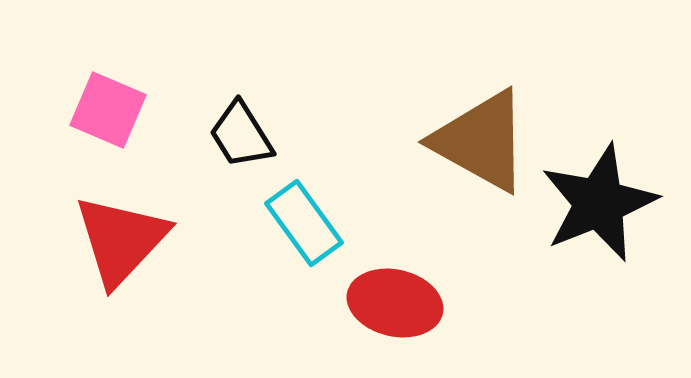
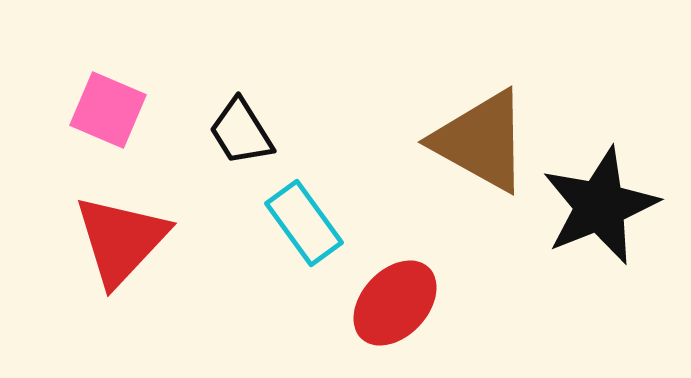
black trapezoid: moved 3 px up
black star: moved 1 px right, 3 px down
red ellipse: rotated 60 degrees counterclockwise
